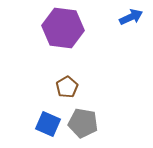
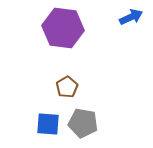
blue square: rotated 20 degrees counterclockwise
